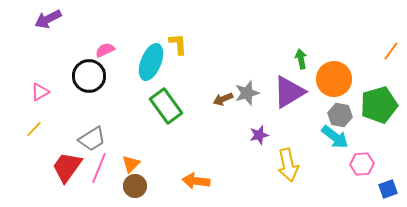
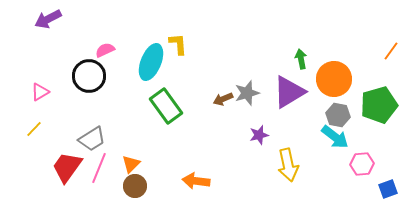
gray hexagon: moved 2 px left
